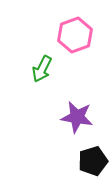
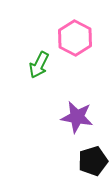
pink hexagon: moved 3 px down; rotated 12 degrees counterclockwise
green arrow: moved 3 px left, 4 px up
